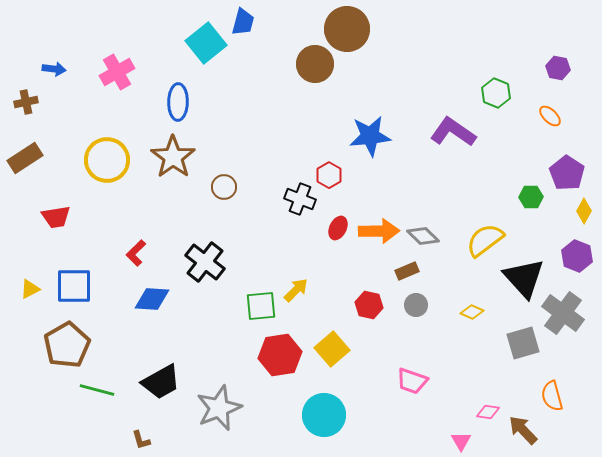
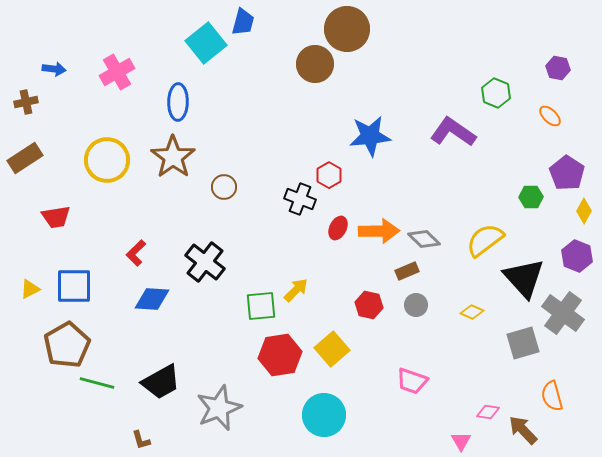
gray diamond at (423, 236): moved 1 px right, 3 px down
green line at (97, 390): moved 7 px up
